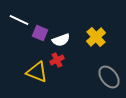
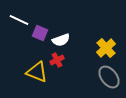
yellow cross: moved 10 px right, 11 px down
